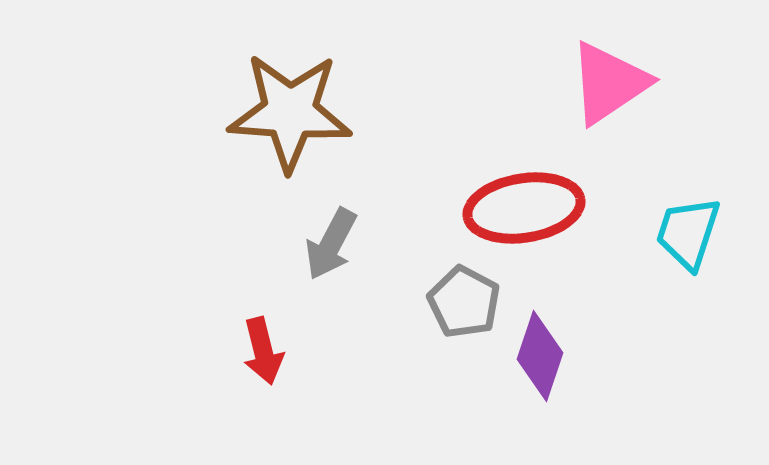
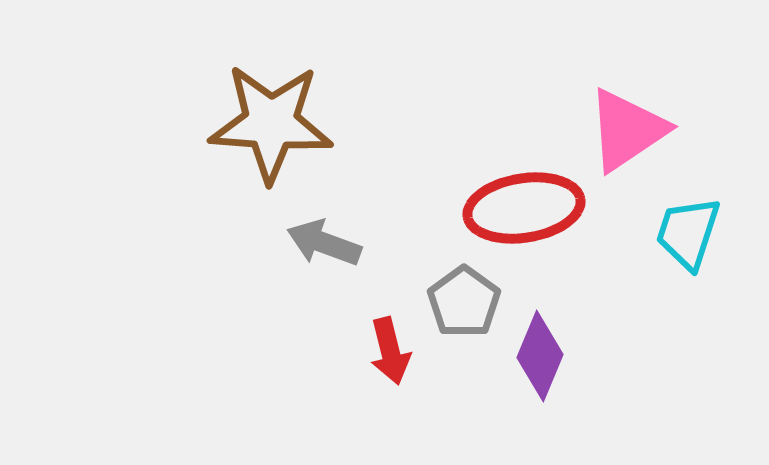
pink triangle: moved 18 px right, 47 px down
brown star: moved 19 px left, 11 px down
gray arrow: moved 7 px left, 1 px up; rotated 82 degrees clockwise
gray pentagon: rotated 8 degrees clockwise
red arrow: moved 127 px right
purple diamond: rotated 4 degrees clockwise
